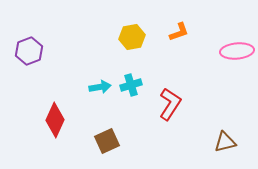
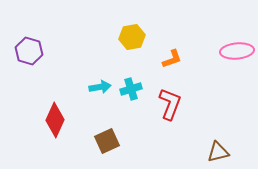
orange L-shape: moved 7 px left, 27 px down
purple hexagon: rotated 24 degrees counterclockwise
cyan cross: moved 4 px down
red L-shape: rotated 12 degrees counterclockwise
brown triangle: moved 7 px left, 10 px down
